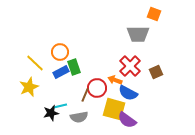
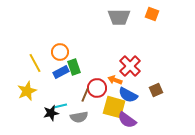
orange square: moved 2 px left
gray trapezoid: moved 19 px left, 17 px up
yellow line: rotated 18 degrees clockwise
brown square: moved 18 px down
yellow star: moved 2 px left, 4 px down
blue semicircle: moved 2 px down
yellow square: moved 2 px up
